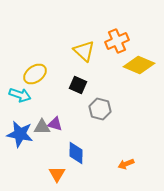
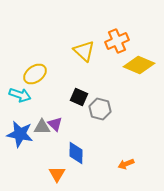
black square: moved 1 px right, 12 px down
purple triangle: rotated 28 degrees clockwise
